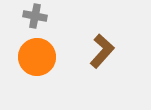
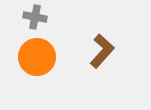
gray cross: moved 1 px down
